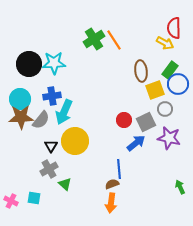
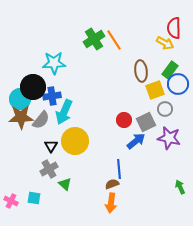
black circle: moved 4 px right, 23 px down
blue arrow: moved 2 px up
